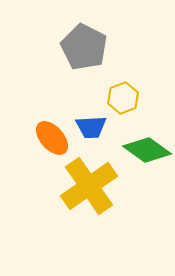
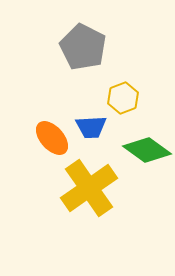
gray pentagon: moved 1 px left
yellow cross: moved 2 px down
